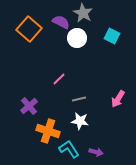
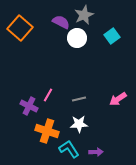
gray star: moved 1 px right, 2 px down; rotated 18 degrees clockwise
orange square: moved 9 px left, 1 px up
cyan square: rotated 28 degrees clockwise
pink line: moved 11 px left, 16 px down; rotated 16 degrees counterclockwise
pink arrow: rotated 24 degrees clockwise
purple cross: rotated 24 degrees counterclockwise
white star: moved 1 px left, 3 px down; rotated 12 degrees counterclockwise
orange cross: moved 1 px left
purple arrow: rotated 16 degrees counterclockwise
